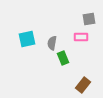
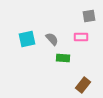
gray square: moved 3 px up
gray semicircle: moved 4 px up; rotated 128 degrees clockwise
green rectangle: rotated 64 degrees counterclockwise
